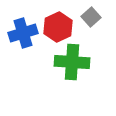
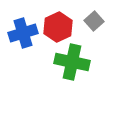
gray square: moved 3 px right, 4 px down
green cross: rotated 8 degrees clockwise
